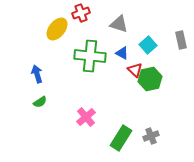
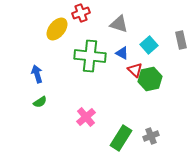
cyan square: moved 1 px right
